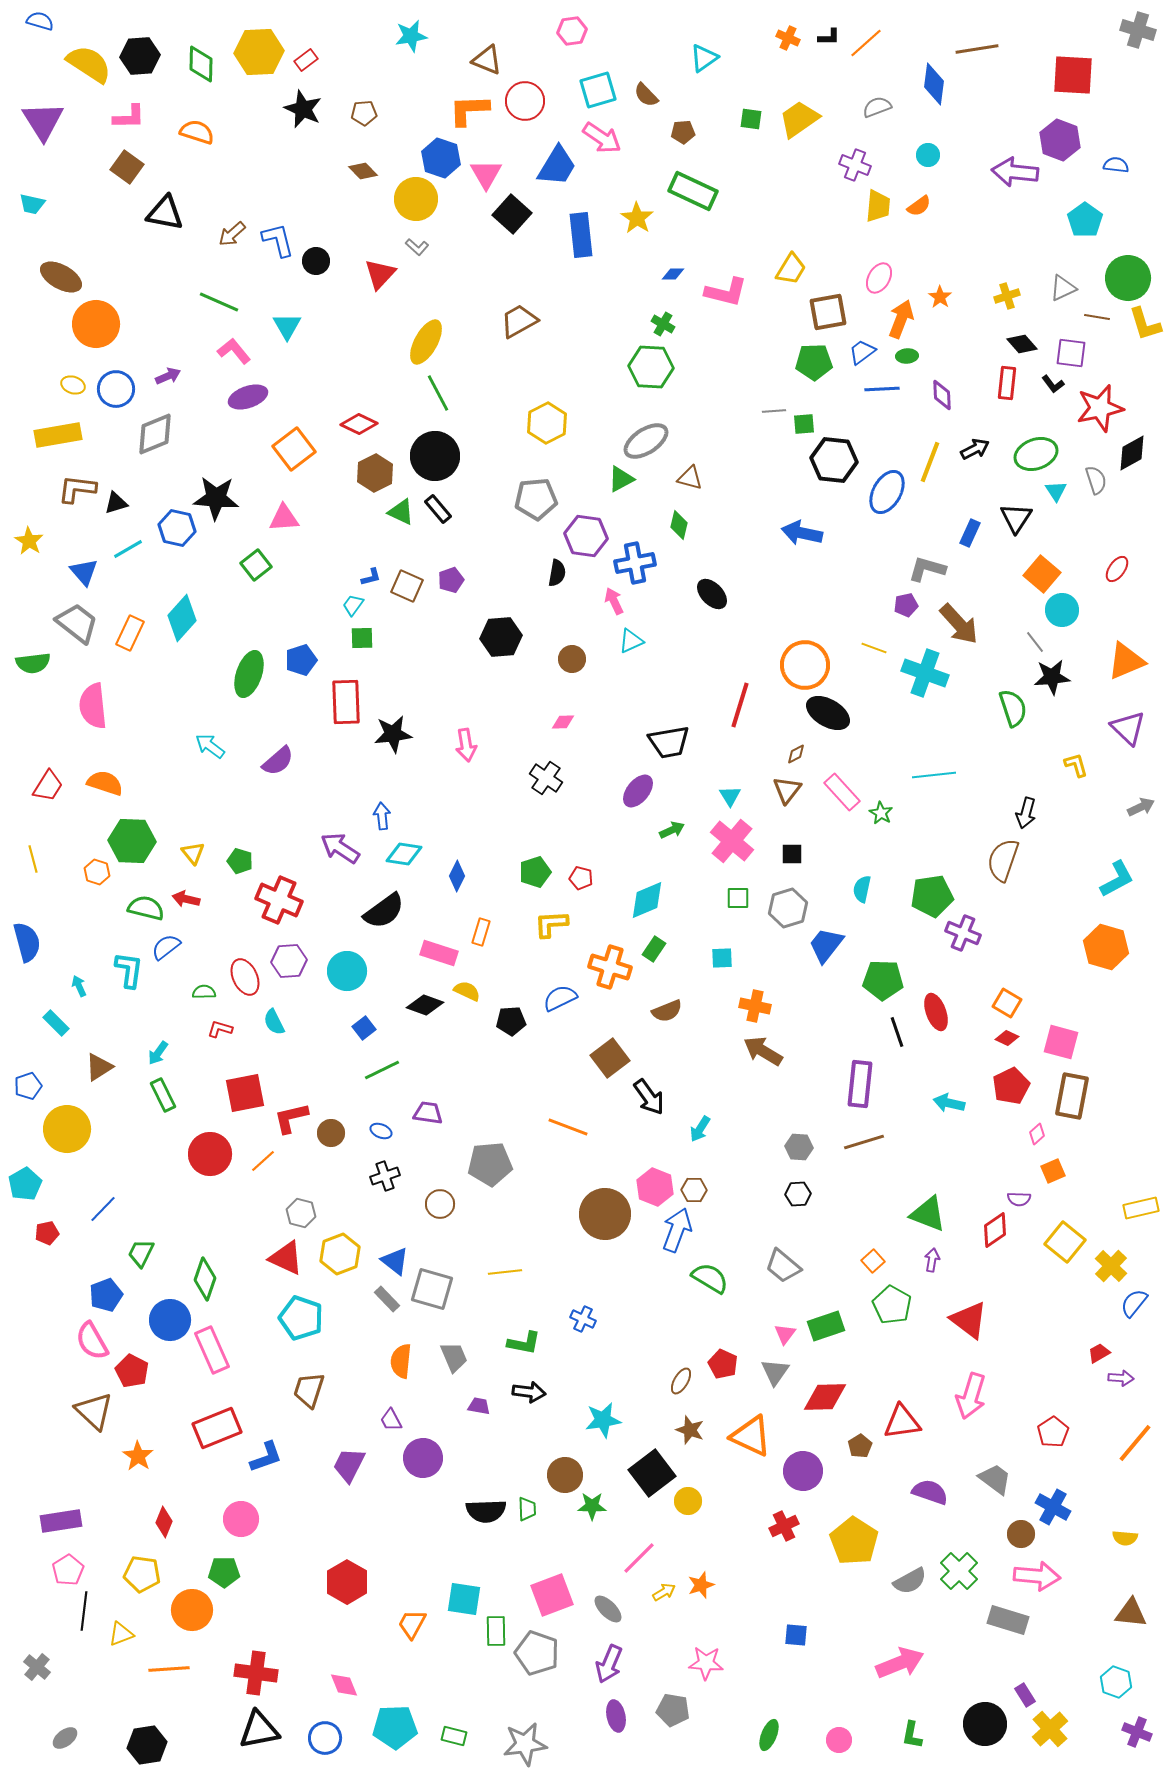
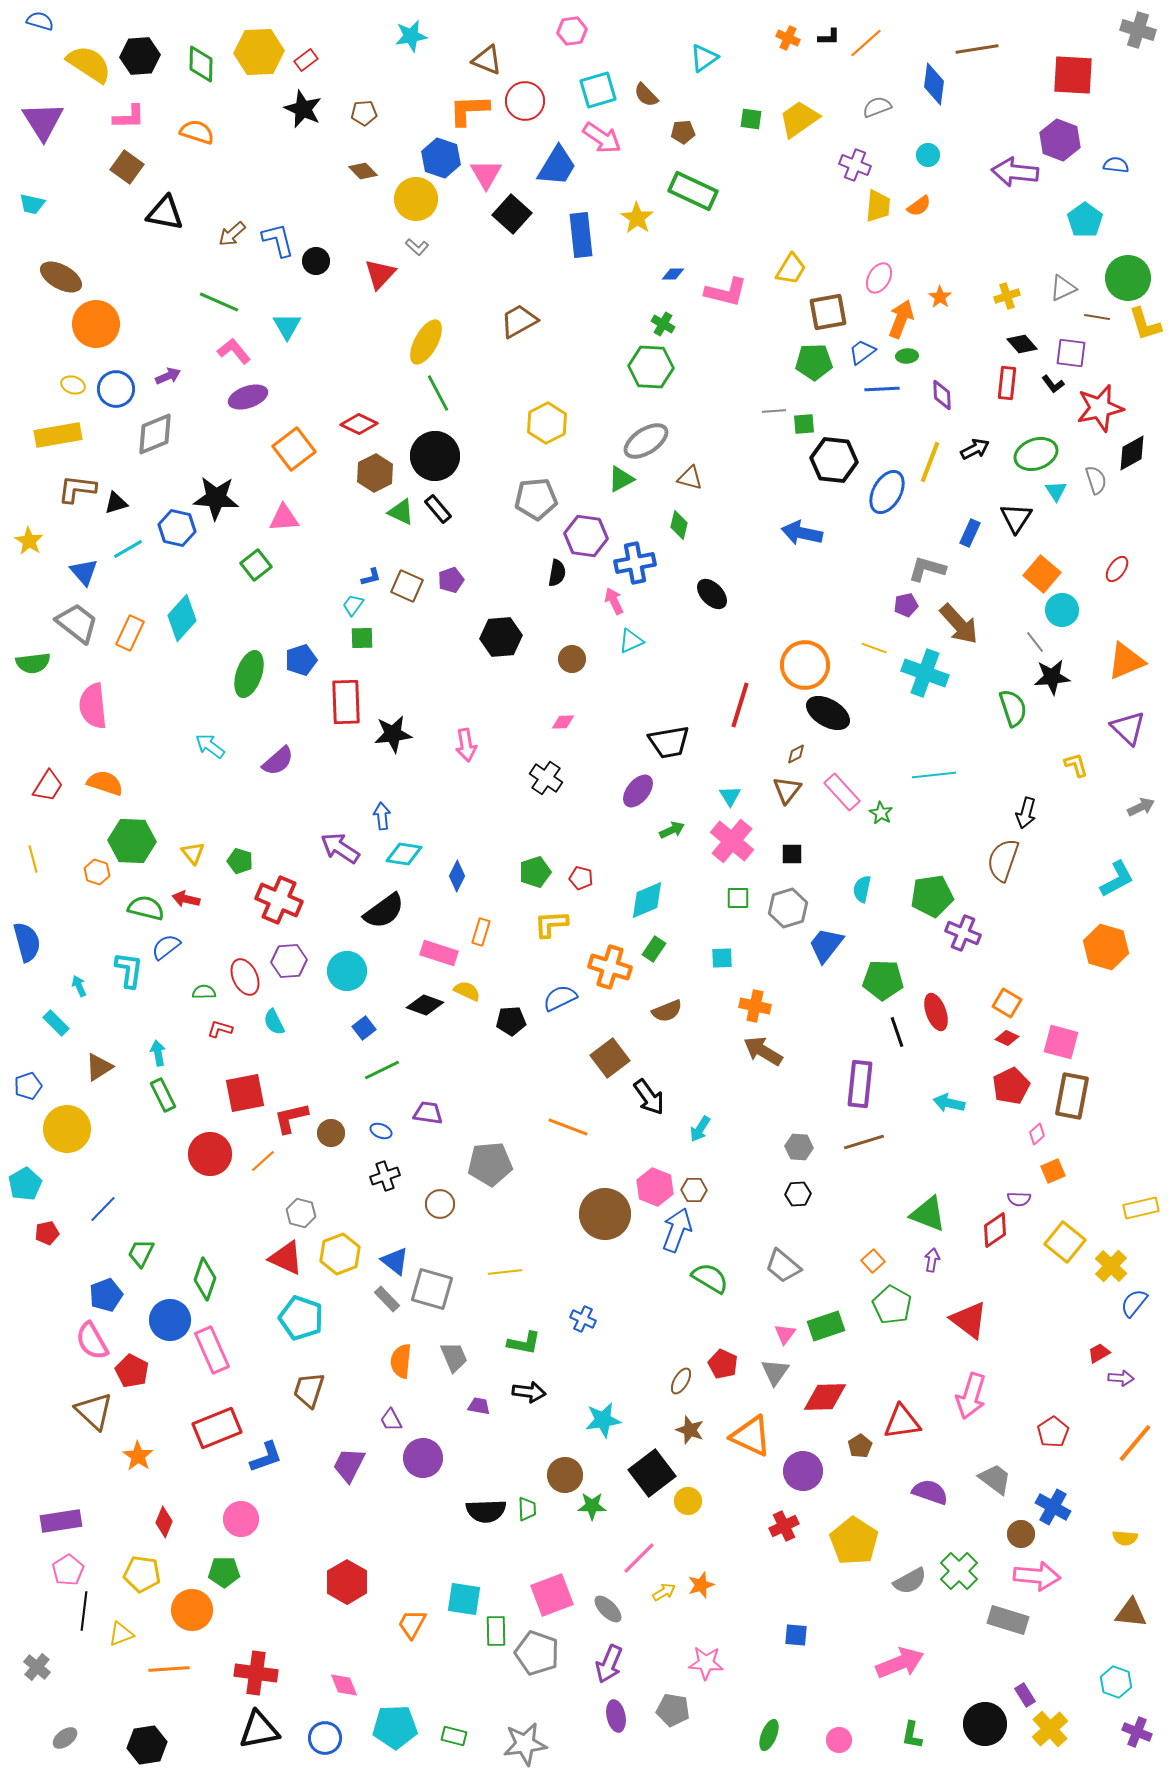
cyan arrow at (158, 1053): rotated 135 degrees clockwise
